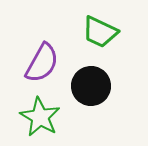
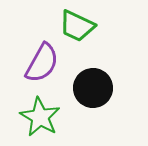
green trapezoid: moved 23 px left, 6 px up
black circle: moved 2 px right, 2 px down
